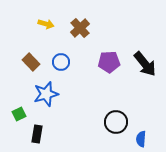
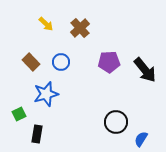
yellow arrow: rotated 28 degrees clockwise
black arrow: moved 6 px down
blue semicircle: rotated 28 degrees clockwise
